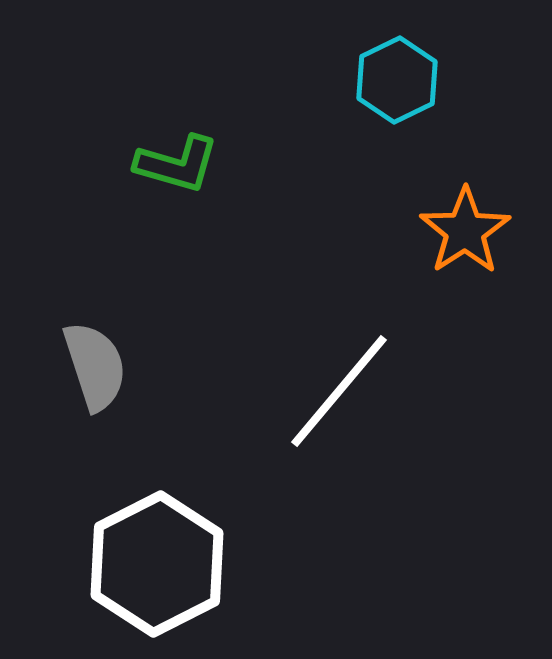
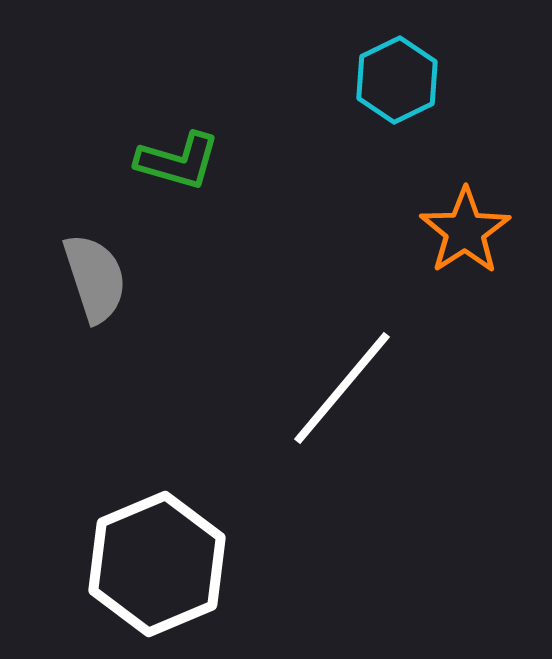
green L-shape: moved 1 px right, 3 px up
gray semicircle: moved 88 px up
white line: moved 3 px right, 3 px up
white hexagon: rotated 4 degrees clockwise
